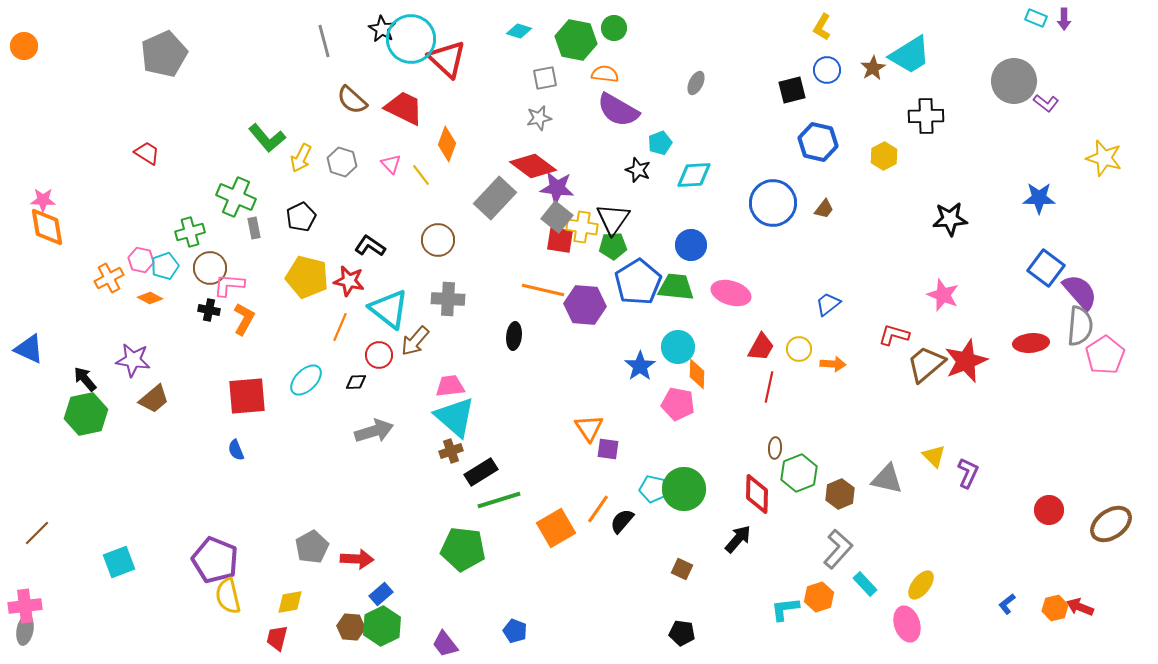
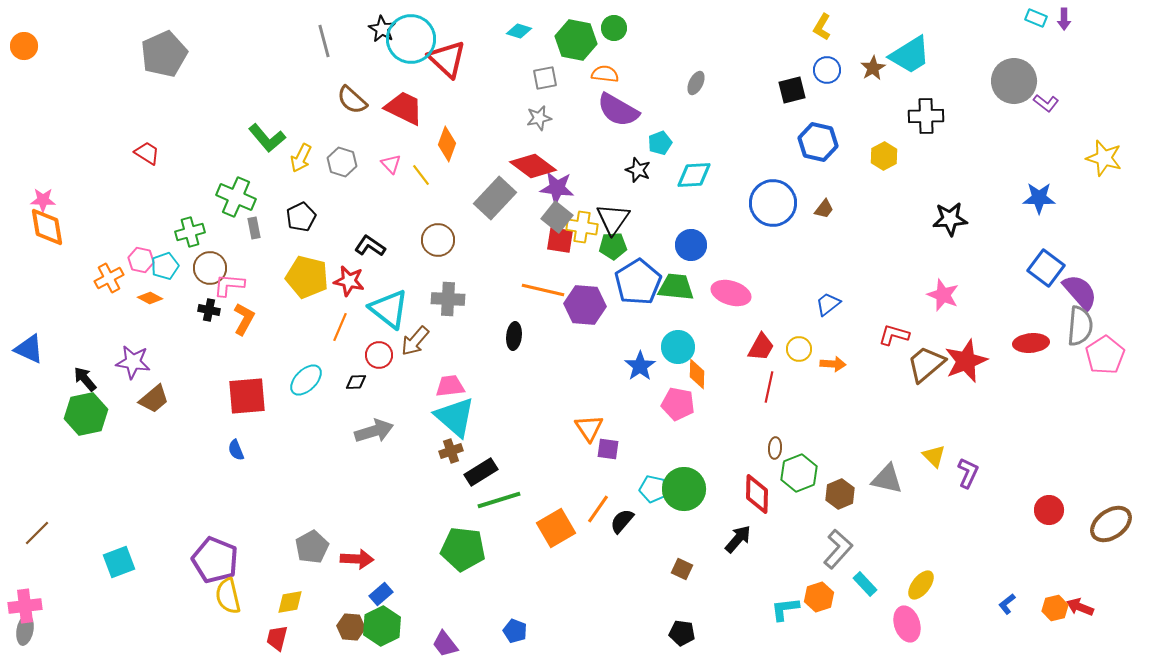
purple star at (133, 360): moved 2 px down
